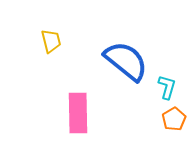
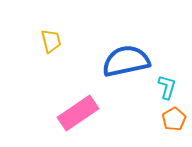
blue semicircle: rotated 51 degrees counterclockwise
pink rectangle: rotated 57 degrees clockwise
